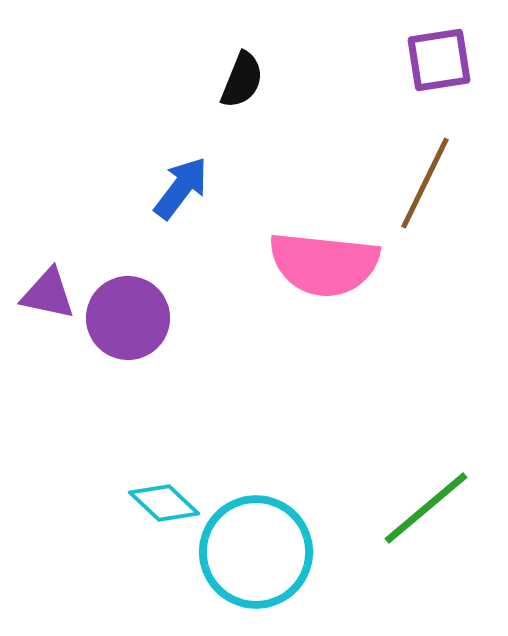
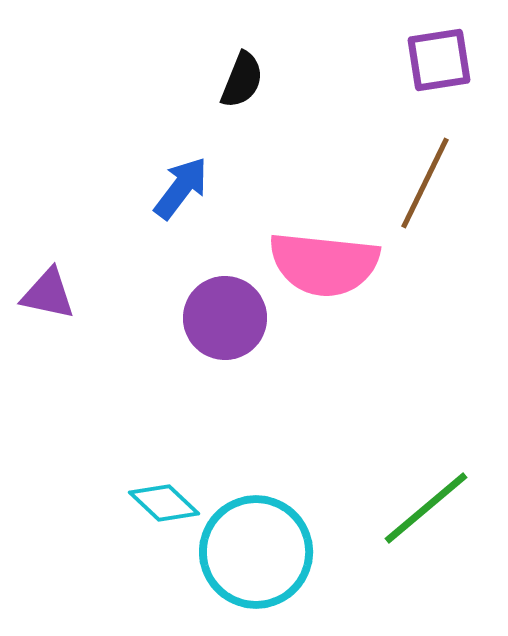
purple circle: moved 97 px right
